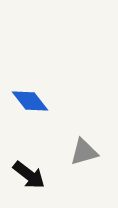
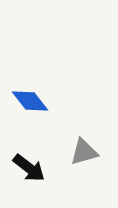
black arrow: moved 7 px up
